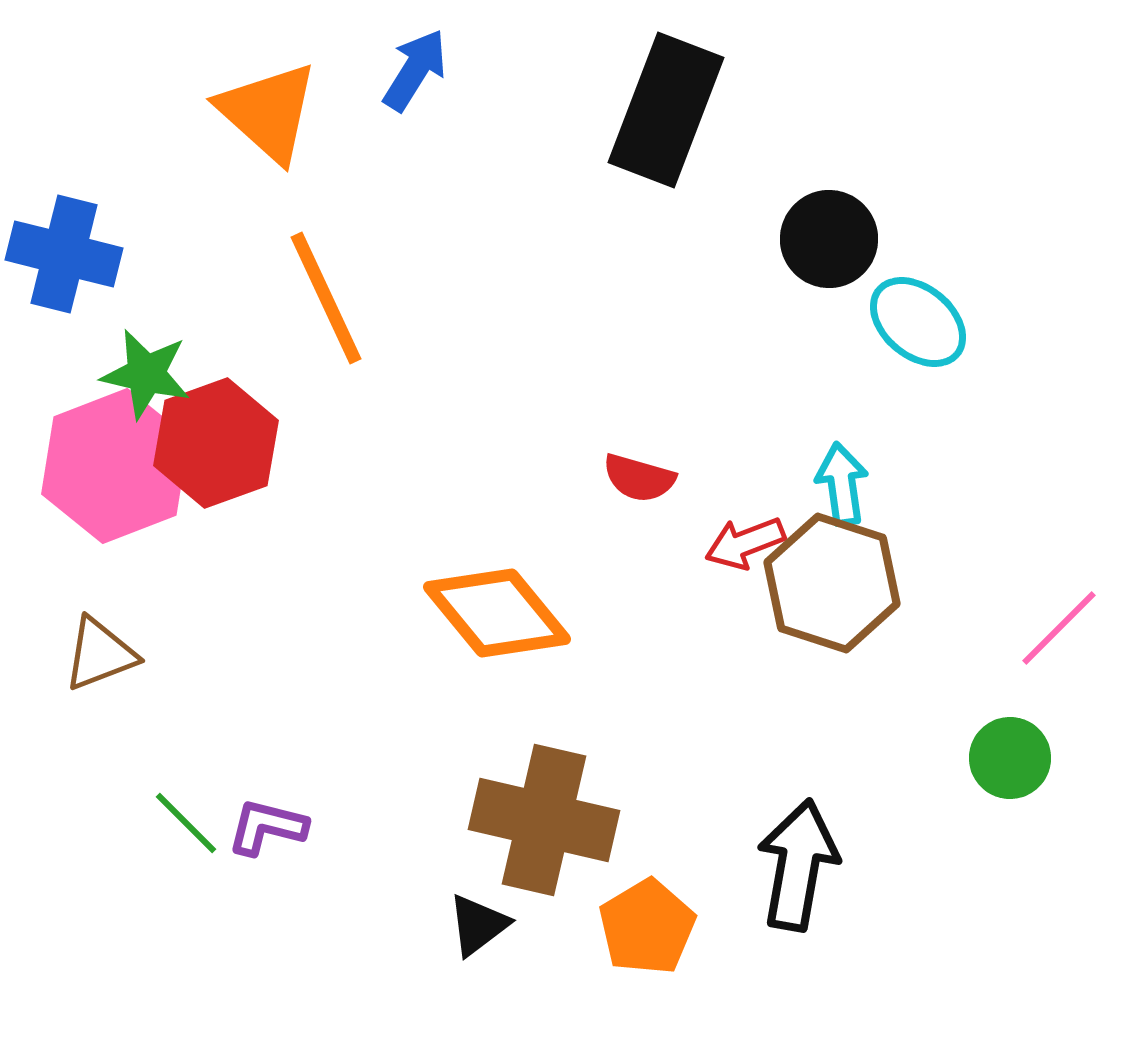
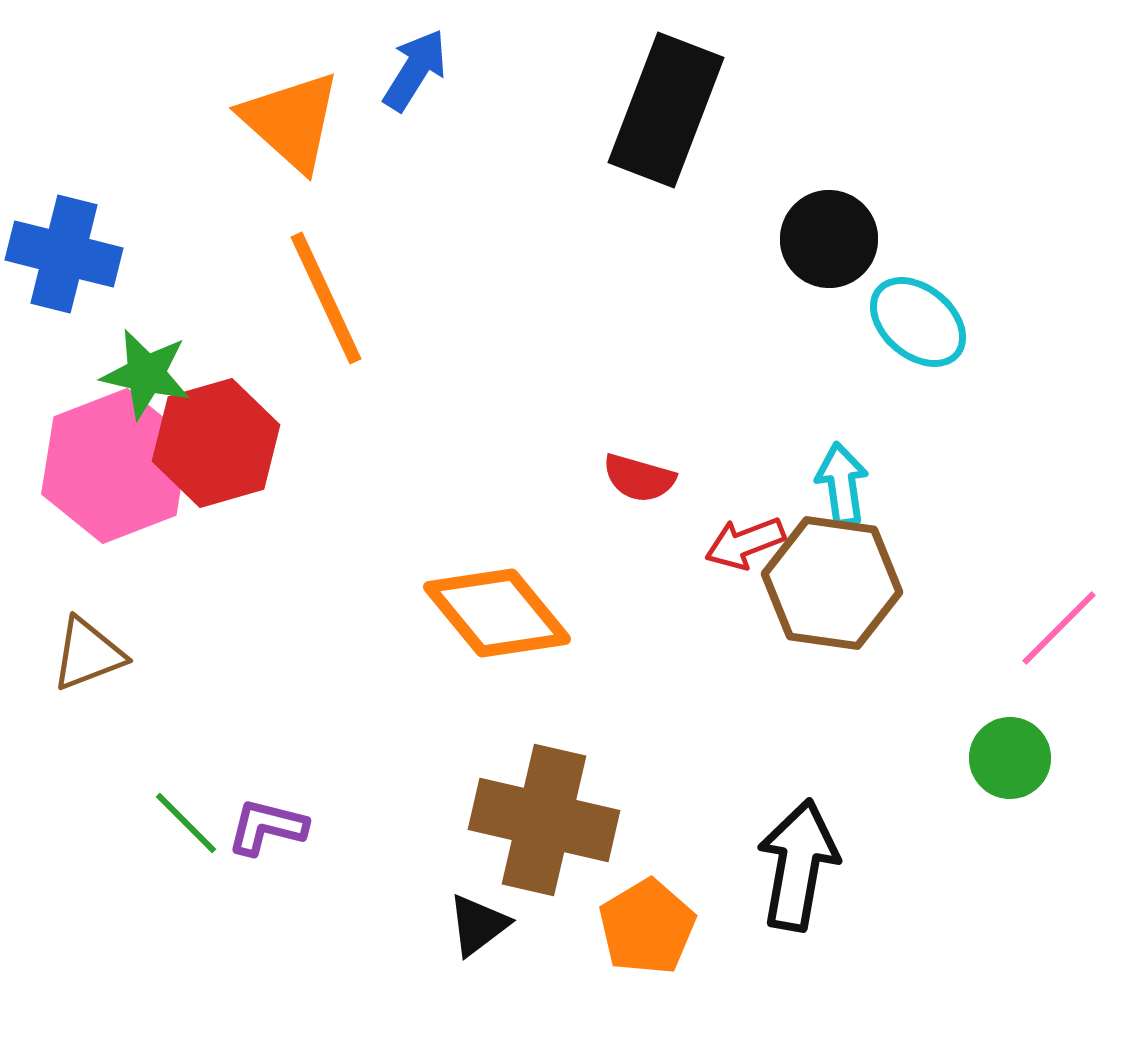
orange triangle: moved 23 px right, 9 px down
red hexagon: rotated 4 degrees clockwise
brown hexagon: rotated 10 degrees counterclockwise
brown triangle: moved 12 px left
